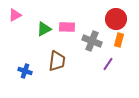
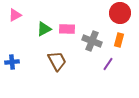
red circle: moved 4 px right, 6 px up
pink rectangle: moved 2 px down
brown trapezoid: rotated 35 degrees counterclockwise
blue cross: moved 13 px left, 9 px up; rotated 24 degrees counterclockwise
